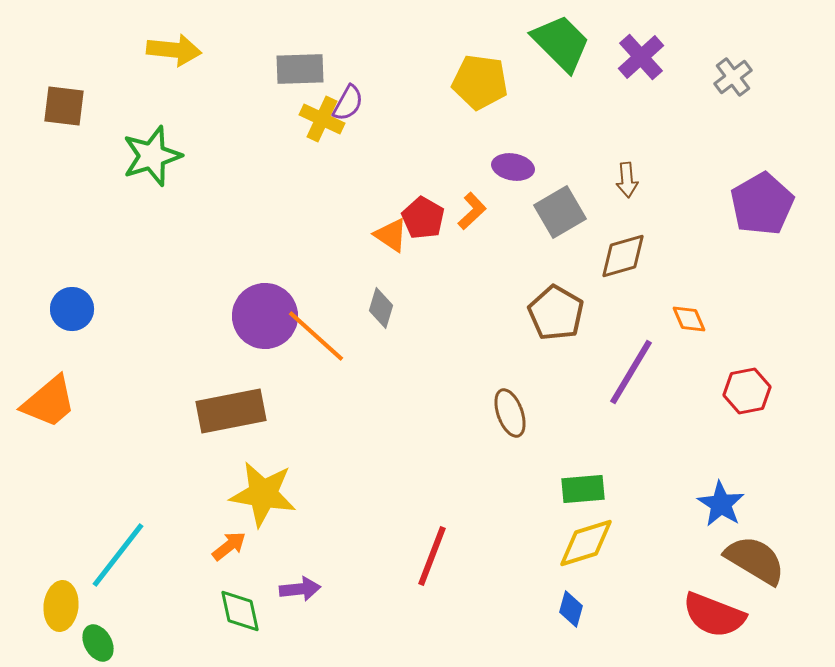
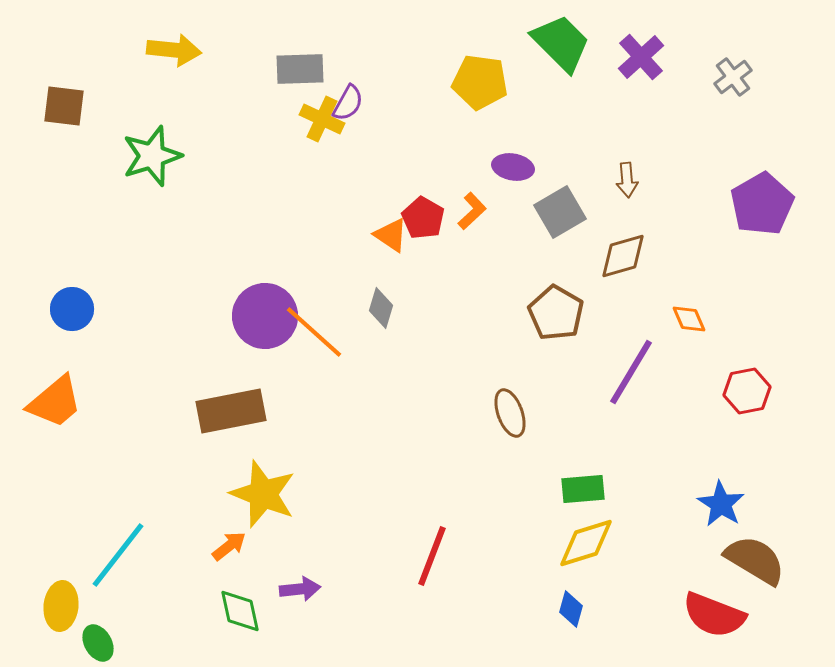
orange line at (316, 336): moved 2 px left, 4 px up
orange trapezoid at (49, 402): moved 6 px right
yellow star at (263, 494): rotated 12 degrees clockwise
